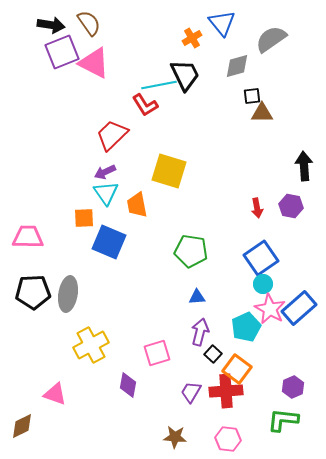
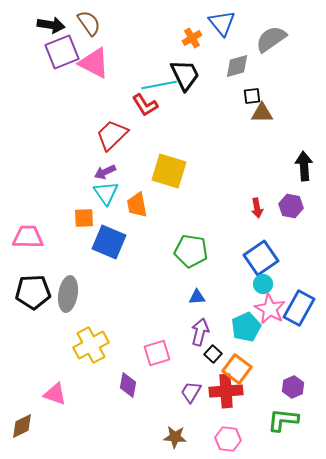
blue rectangle at (299, 308): rotated 20 degrees counterclockwise
